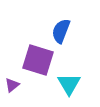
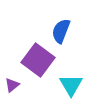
purple square: rotated 20 degrees clockwise
cyan triangle: moved 2 px right, 1 px down
